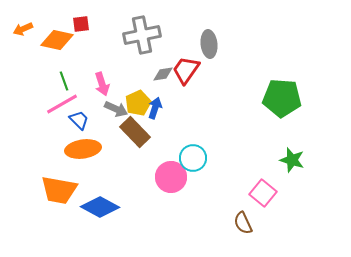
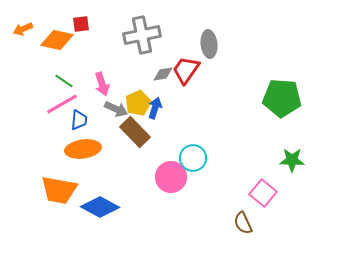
green line: rotated 36 degrees counterclockwise
blue trapezoid: rotated 50 degrees clockwise
green star: rotated 15 degrees counterclockwise
